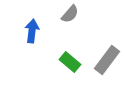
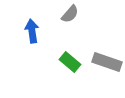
blue arrow: rotated 15 degrees counterclockwise
gray rectangle: moved 2 px down; rotated 72 degrees clockwise
